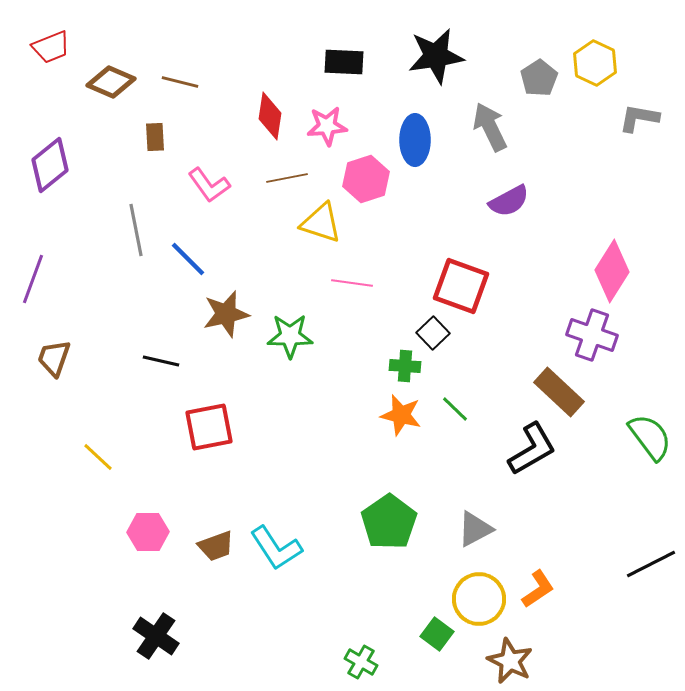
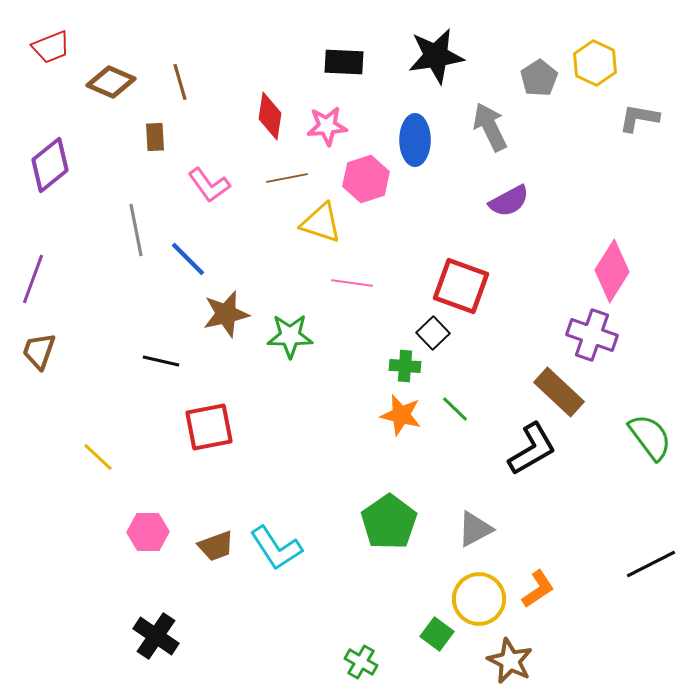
brown line at (180, 82): rotated 60 degrees clockwise
brown trapezoid at (54, 358): moved 15 px left, 7 px up
